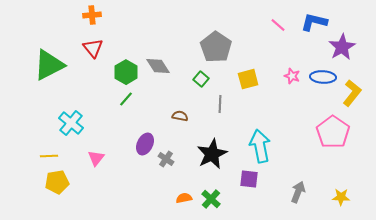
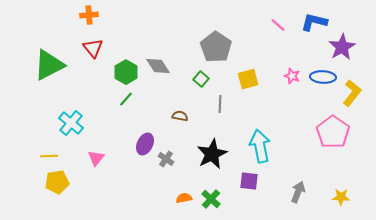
orange cross: moved 3 px left
purple square: moved 2 px down
